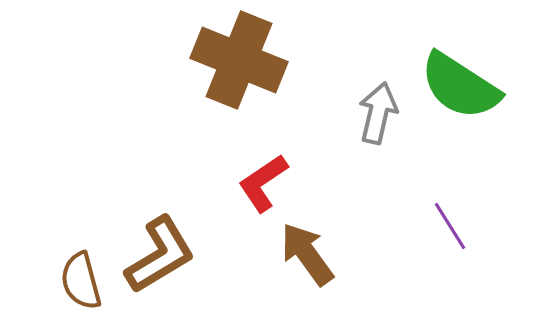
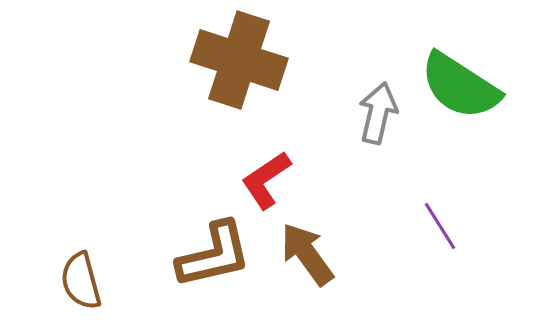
brown cross: rotated 4 degrees counterclockwise
red L-shape: moved 3 px right, 3 px up
purple line: moved 10 px left
brown L-shape: moved 54 px right; rotated 18 degrees clockwise
